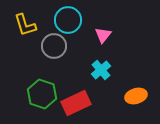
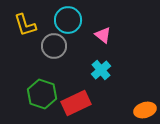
pink triangle: rotated 30 degrees counterclockwise
orange ellipse: moved 9 px right, 14 px down
